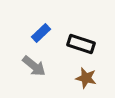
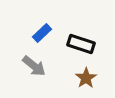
blue rectangle: moved 1 px right
brown star: rotated 25 degrees clockwise
